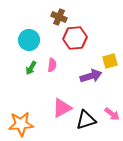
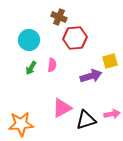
pink arrow: rotated 49 degrees counterclockwise
